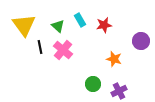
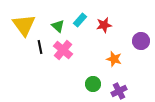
cyan rectangle: rotated 72 degrees clockwise
